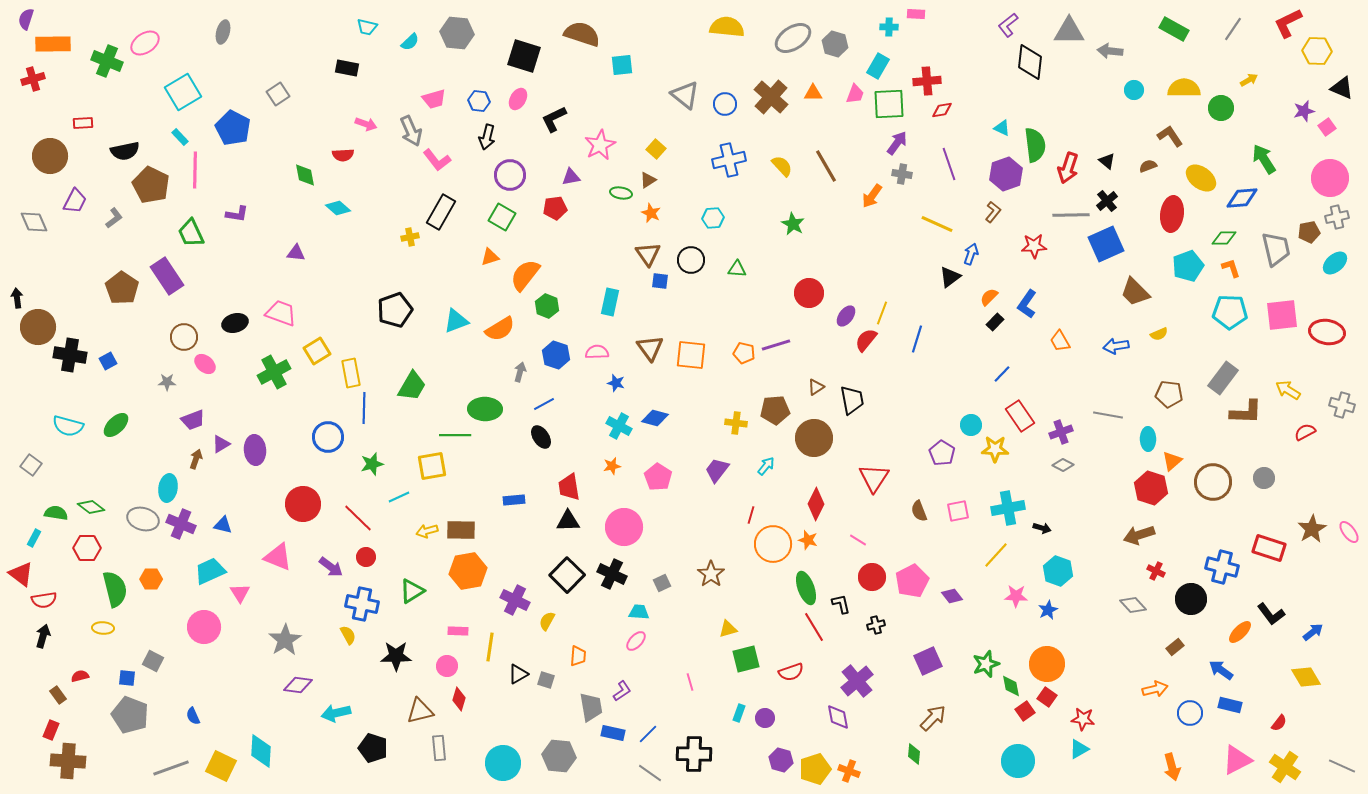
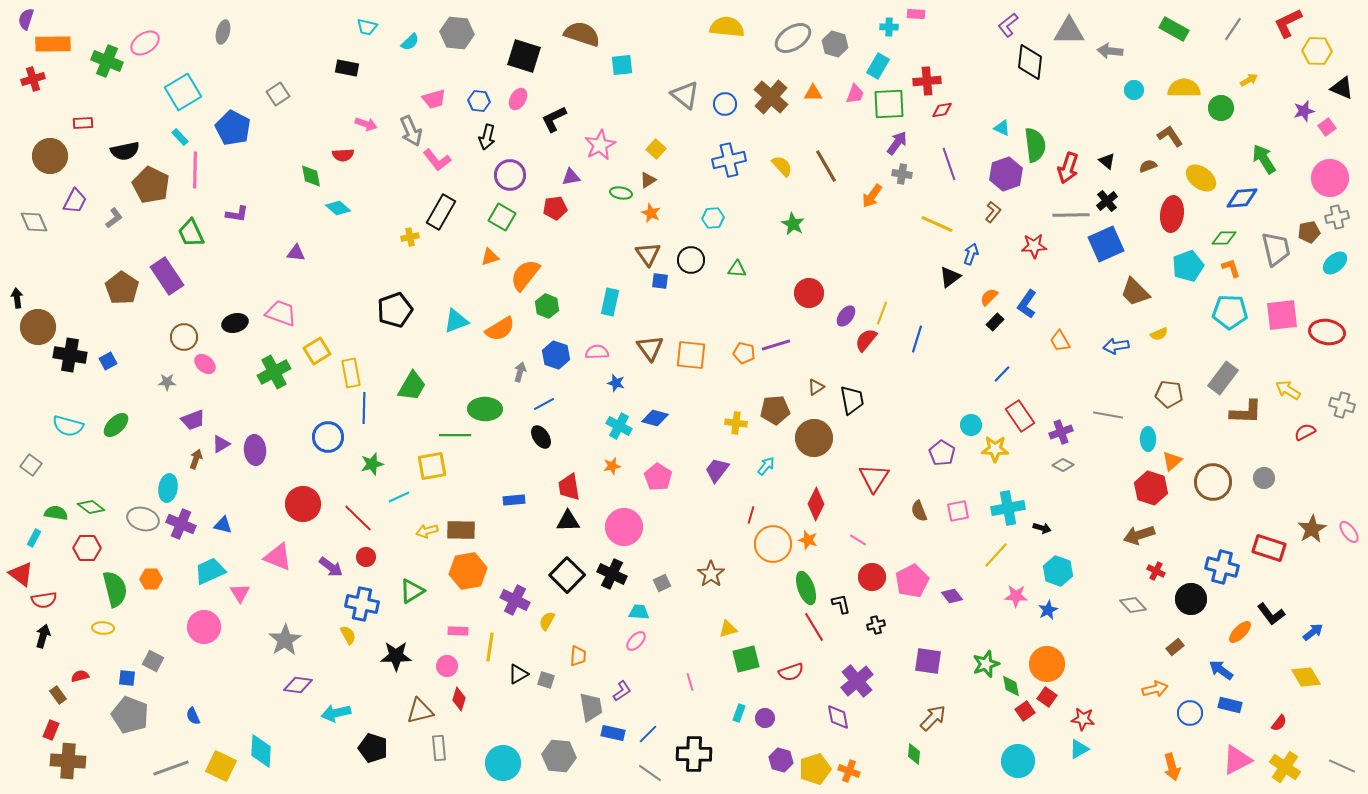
green diamond at (305, 175): moved 6 px right, 1 px down
purple square at (928, 661): rotated 32 degrees clockwise
